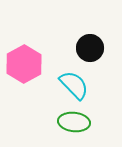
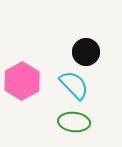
black circle: moved 4 px left, 4 px down
pink hexagon: moved 2 px left, 17 px down
